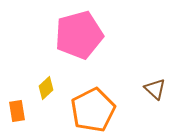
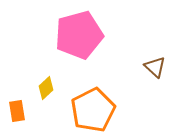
brown triangle: moved 22 px up
